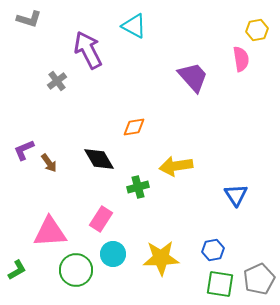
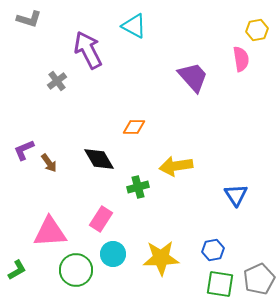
orange diamond: rotated 10 degrees clockwise
